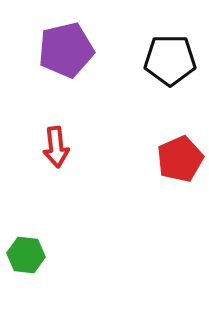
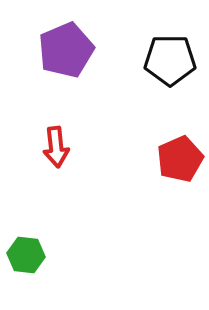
purple pentagon: rotated 10 degrees counterclockwise
